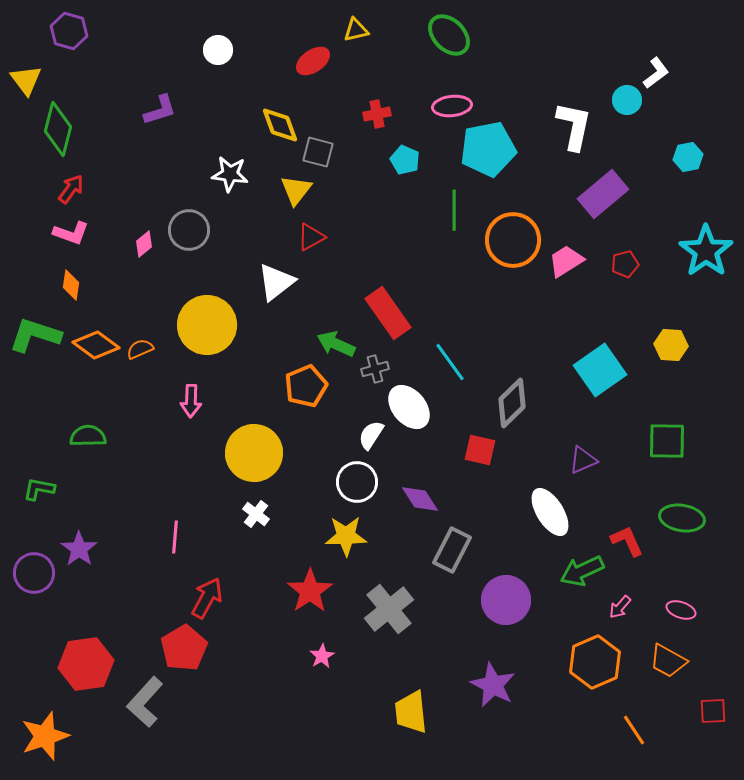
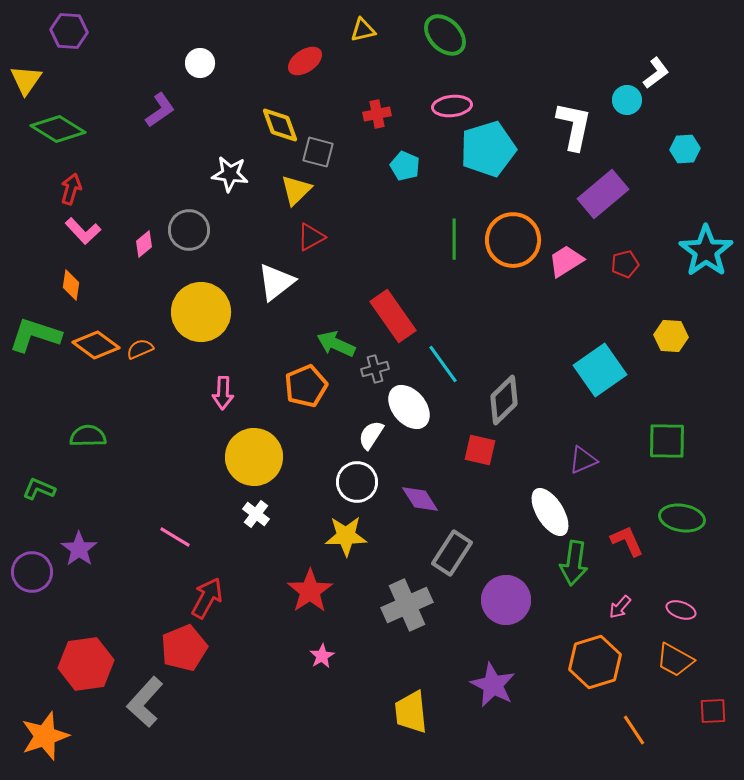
yellow triangle at (356, 30): moved 7 px right
purple hexagon at (69, 31): rotated 12 degrees counterclockwise
green ellipse at (449, 35): moved 4 px left
white circle at (218, 50): moved 18 px left, 13 px down
red ellipse at (313, 61): moved 8 px left
yellow triangle at (26, 80): rotated 12 degrees clockwise
purple L-shape at (160, 110): rotated 18 degrees counterclockwise
green diamond at (58, 129): rotated 72 degrees counterclockwise
cyan pentagon at (488, 149): rotated 6 degrees counterclockwise
cyan hexagon at (688, 157): moved 3 px left, 8 px up; rotated 8 degrees clockwise
cyan pentagon at (405, 160): moved 6 px down
red arrow at (71, 189): rotated 20 degrees counterclockwise
yellow triangle at (296, 190): rotated 8 degrees clockwise
green line at (454, 210): moved 29 px down
pink L-shape at (71, 233): moved 12 px right, 2 px up; rotated 27 degrees clockwise
red rectangle at (388, 313): moved 5 px right, 3 px down
yellow circle at (207, 325): moved 6 px left, 13 px up
yellow hexagon at (671, 345): moved 9 px up
cyan line at (450, 362): moved 7 px left, 2 px down
pink arrow at (191, 401): moved 32 px right, 8 px up
gray diamond at (512, 403): moved 8 px left, 3 px up
yellow circle at (254, 453): moved 4 px down
green L-shape at (39, 489): rotated 12 degrees clockwise
pink line at (175, 537): rotated 64 degrees counterclockwise
gray rectangle at (452, 550): moved 3 px down; rotated 6 degrees clockwise
green arrow at (582, 571): moved 8 px left, 8 px up; rotated 57 degrees counterclockwise
purple circle at (34, 573): moved 2 px left, 1 px up
gray cross at (389, 609): moved 18 px right, 4 px up; rotated 15 degrees clockwise
red pentagon at (184, 648): rotated 9 degrees clockwise
orange trapezoid at (668, 661): moved 7 px right, 1 px up
orange hexagon at (595, 662): rotated 6 degrees clockwise
